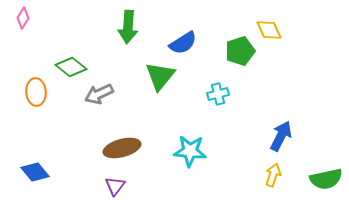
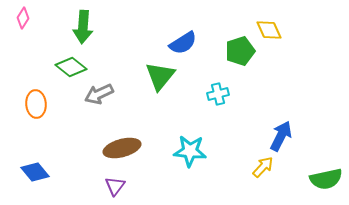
green arrow: moved 45 px left
orange ellipse: moved 12 px down
yellow arrow: moved 10 px left, 8 px up; rotated 25 degrees clockwise
